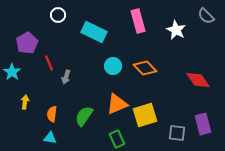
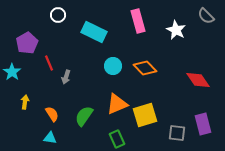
orange semicircle: rotated 140 degrees clockwise
